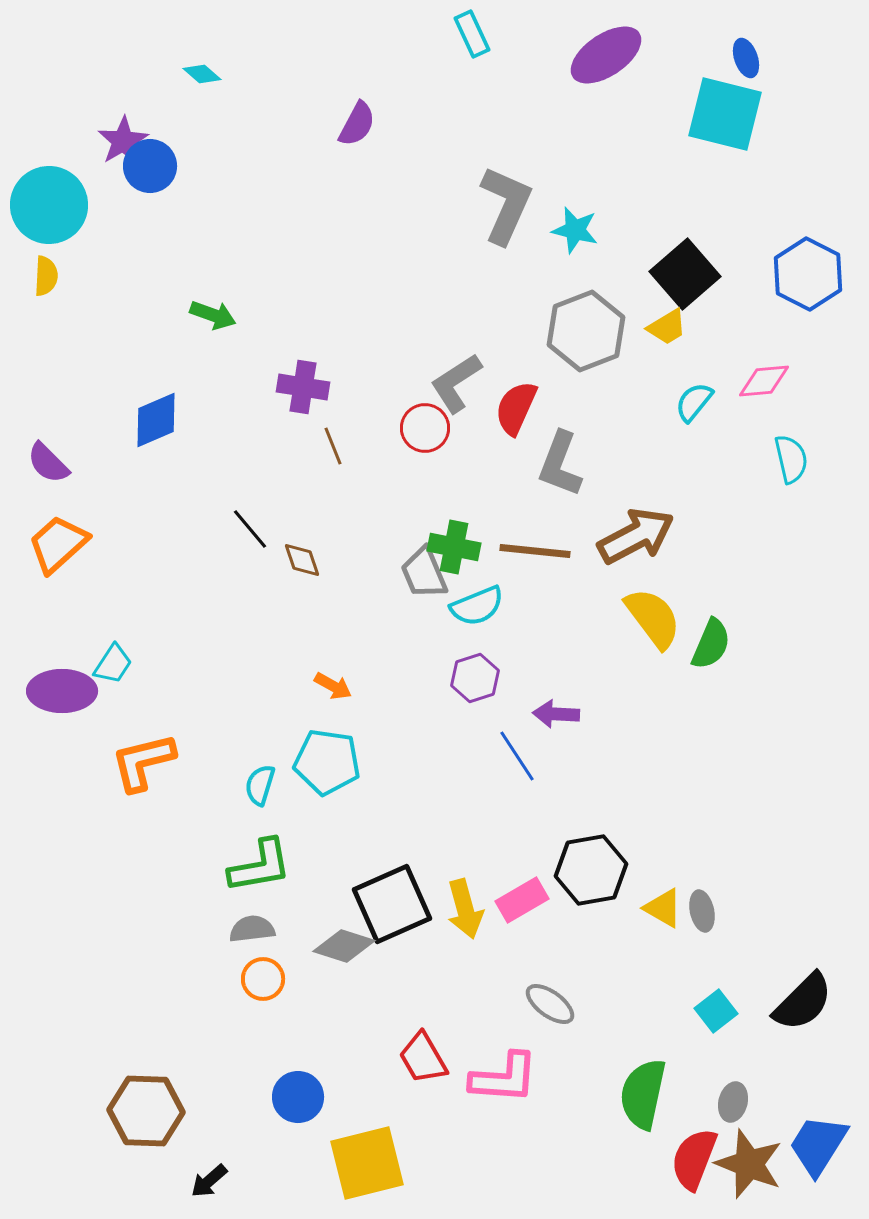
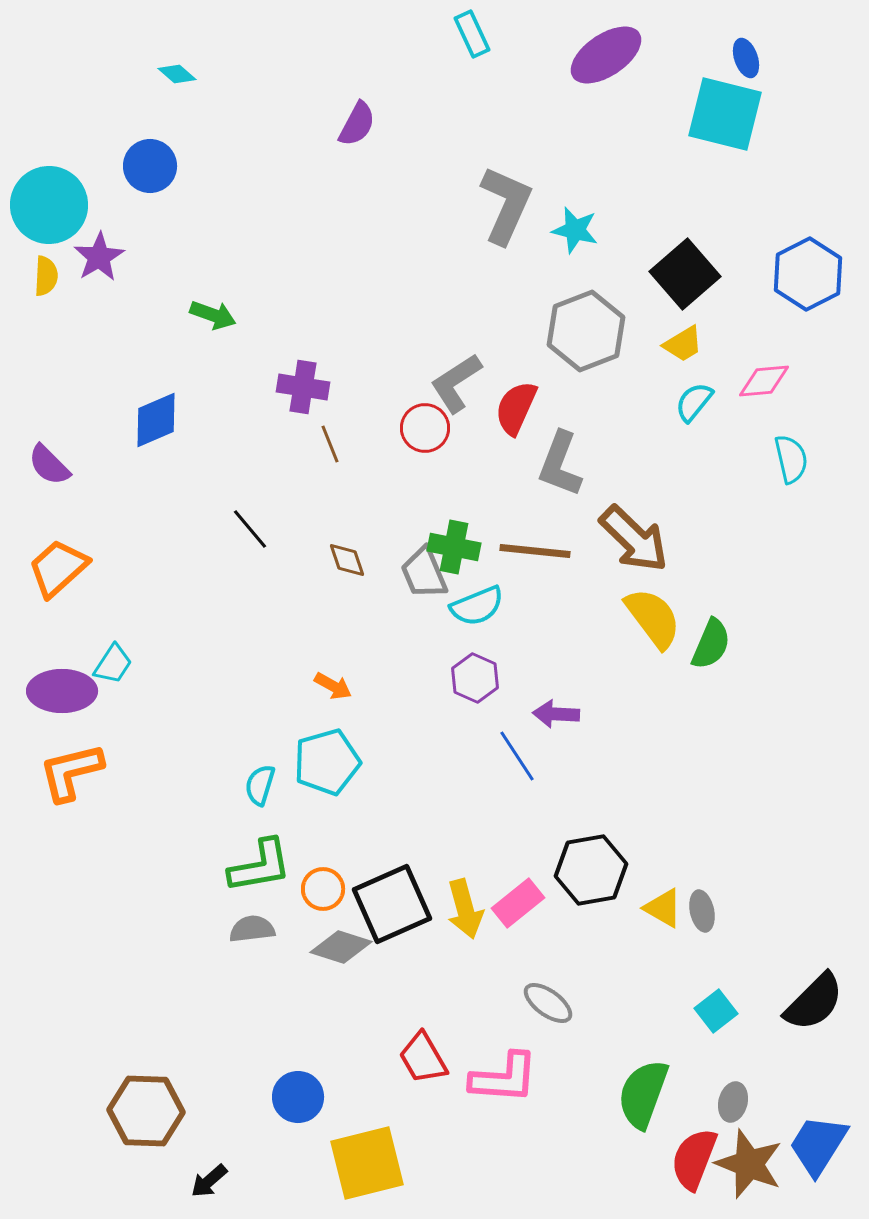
cyan diamond at (202, 74): moved 25 px left
purple star at (123, 141): moved 24 px left, 116 px down
blue hexagon at (808, 274): rotated 6 degrees clockwise
yellow trapezoid at (667, 327): moved 16 px right, 17 px down
brown line at (333, 446): moved 3 px left, 2 px up
purple semicircle at (48, 463): moved 1 px right, 2 px down
brown arrow at (636, 536): moved 2 px left, 3 px down; rotated 72 degrees clockwise
orange trapezoid at (58, 544): moved 24 px down
brown diamond at (302, 560): moved 45 px right
purple hexagon at (475, 678): rotated 18 degrees counterclockwise
orange L-shape at (143, 762): moved 72 px left, 10 px down
cyan pentagon at (327, 762): rotated 24 degrees counterclockwise
pink rectangle at (522, 900): moved 4 px left, 3 px down; rotated 9 degrees counterclockwise
gray diamond at (344, 946): moved 3 px left, 1 px down
orange circle at (263, 979): moved 60 px right, 90 px up
black semicircle at (803, 1002): moved 11 px right
gray ellipse at (550, 1004): moved 2 px left, 1 px up
green semicircle at (643, 1094): rotated 8 degrees clockwise
